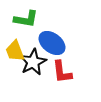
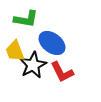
black star: moved 3 px down
red L-shape: rotated 20 degrees counterclockwise
